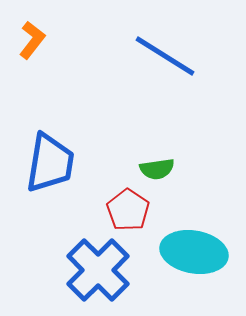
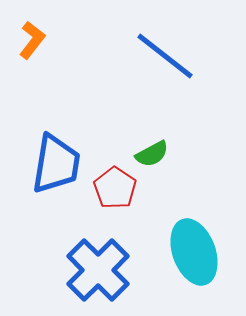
blue line: rotated 6 degrees clockwise
blue trapezoid: moved 6 px right, 1 px down
green semicircle: moved 5 px left, 15 px up; rotated 20 degrees counterclockwise
red pentagon: moved 13 px left, 22 px up
cyan ellipse: rotated 60 degrees clockwise
